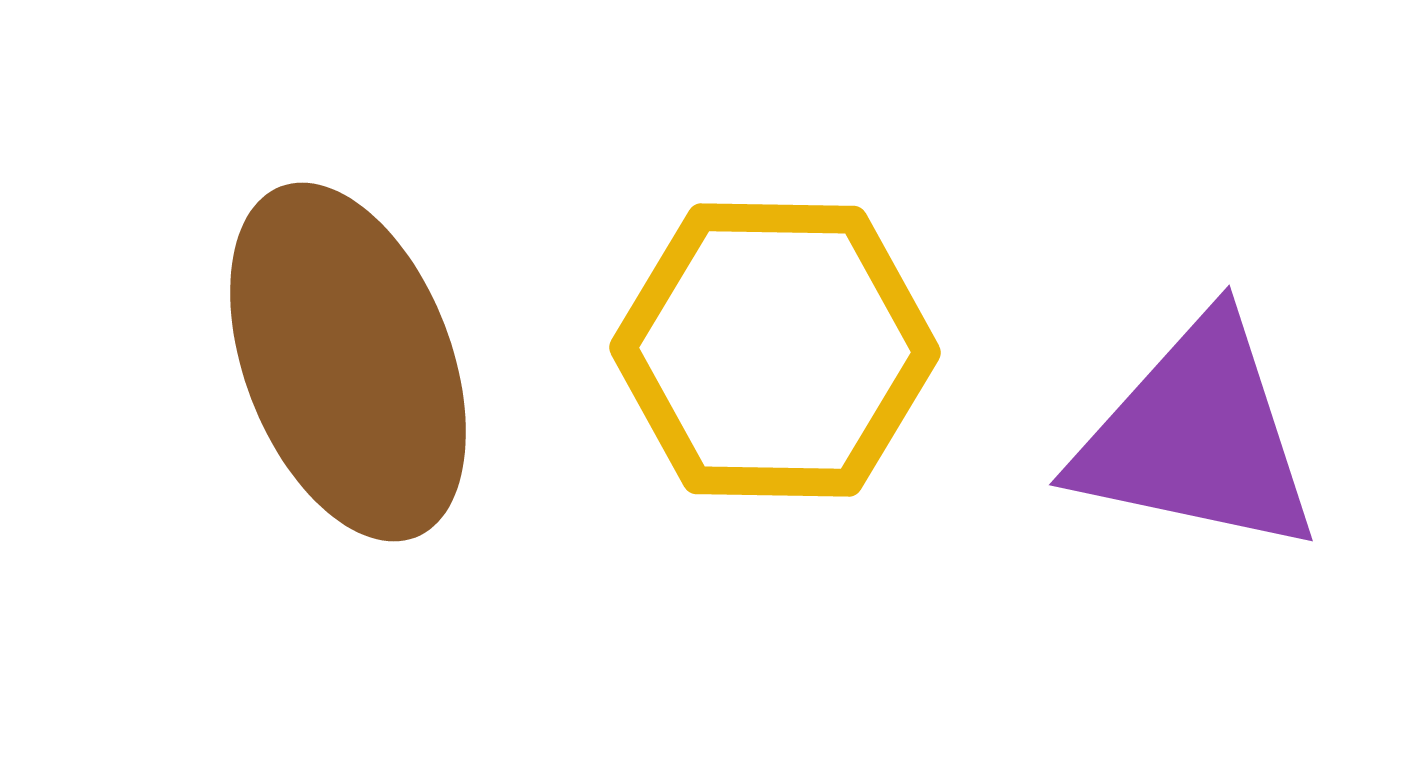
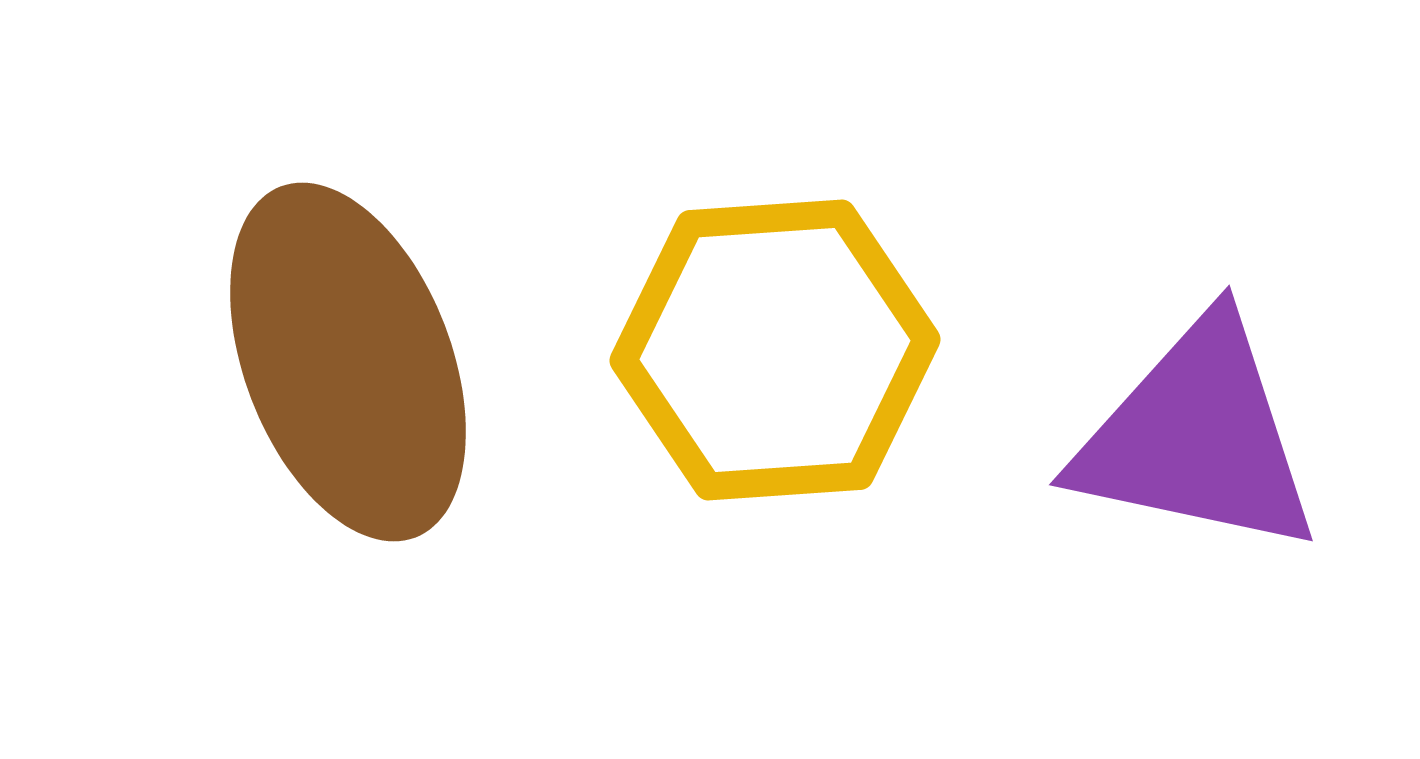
yellow hexagon: rotated 5 degrees counterclockwise
